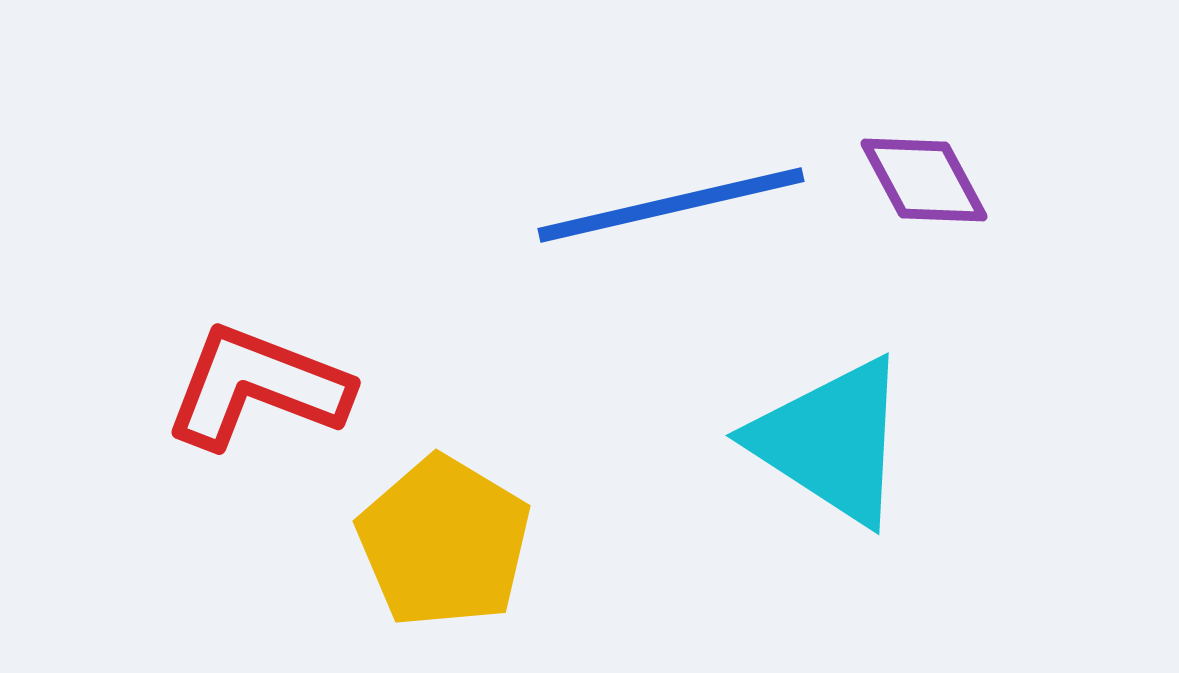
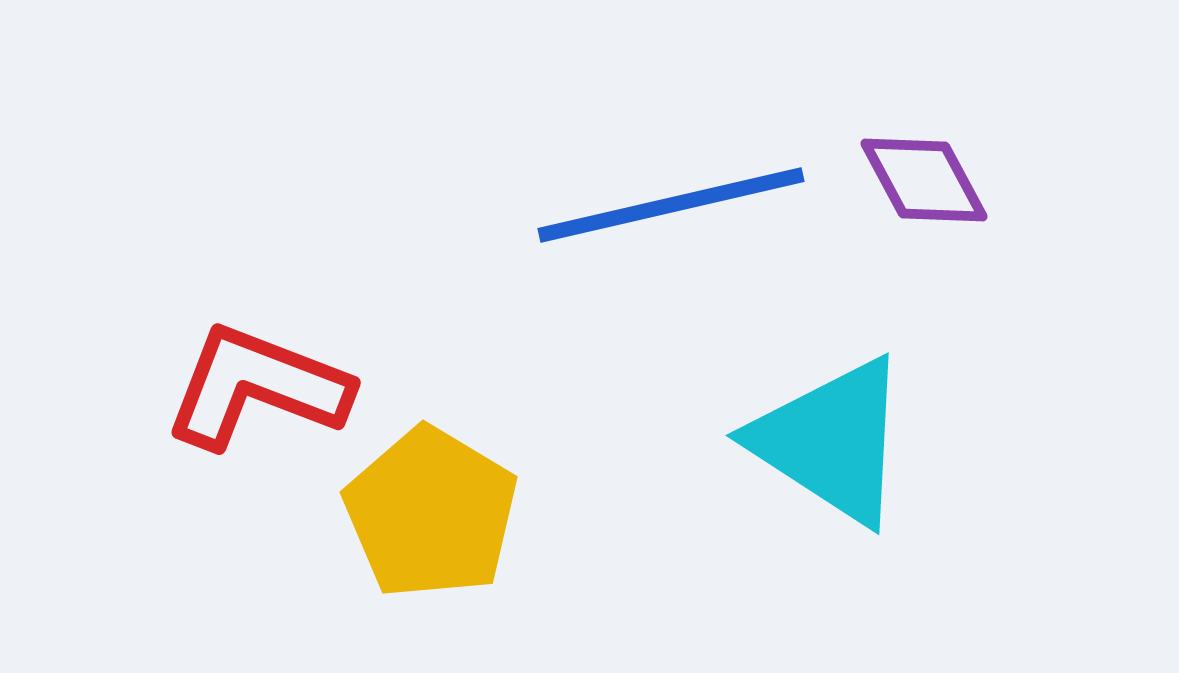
yellow pentagon: moved 13 px left, 29 px up
